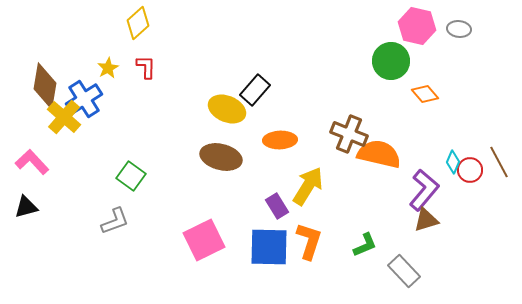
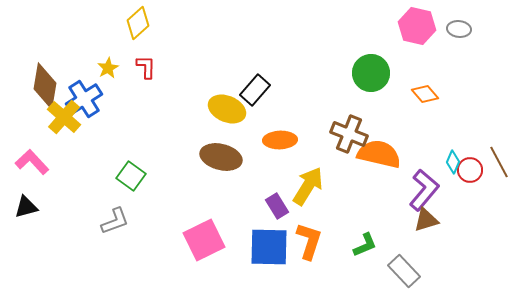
green circle: moved 20 px left, 12 px down
